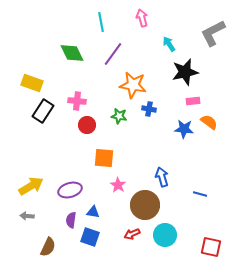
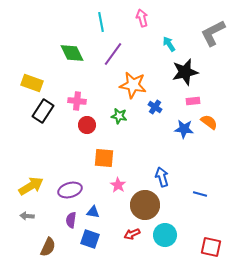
blue cross: moved 6 px right, 2 px up; rotated 24 degrees clockwise
blue square: moved 2 px down
